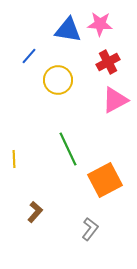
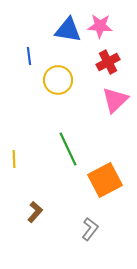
pink star: moved 2 px down
blue line: rotated 48 degrees counterclockwise
pink triangle: rotated 16 degrees counterclockwise
